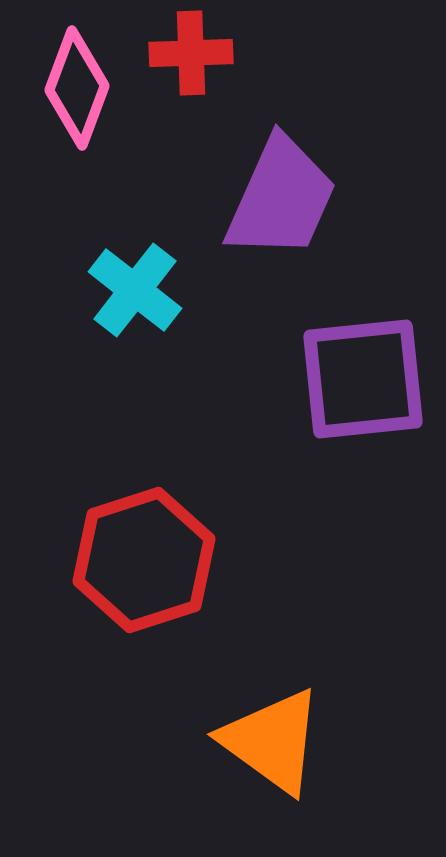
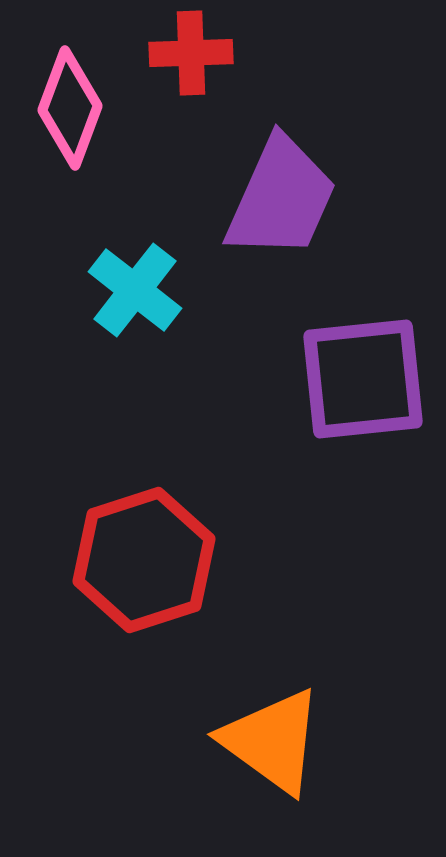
pink diamond: moved 7 px left, 20 px down
